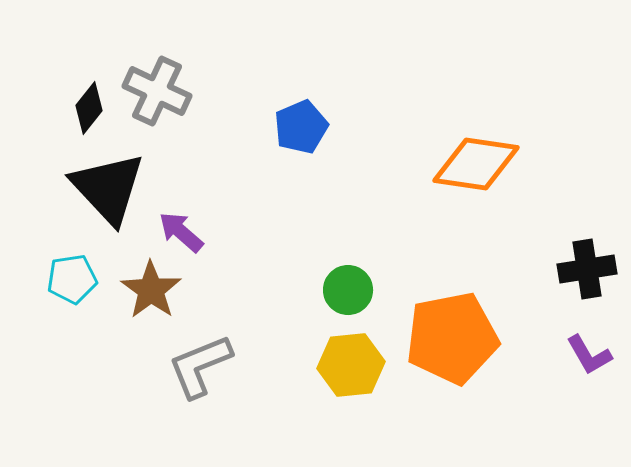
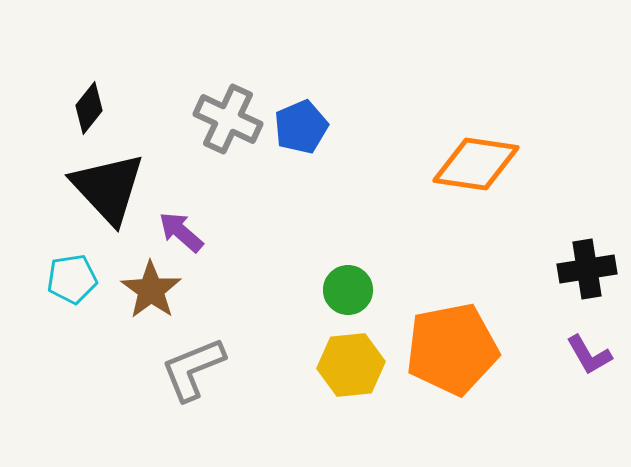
gray cross: moved 71 px right, 28 px down
orange pentagon: moved 11 px down
gray L-shape: moved 7 px left, 3 px down
